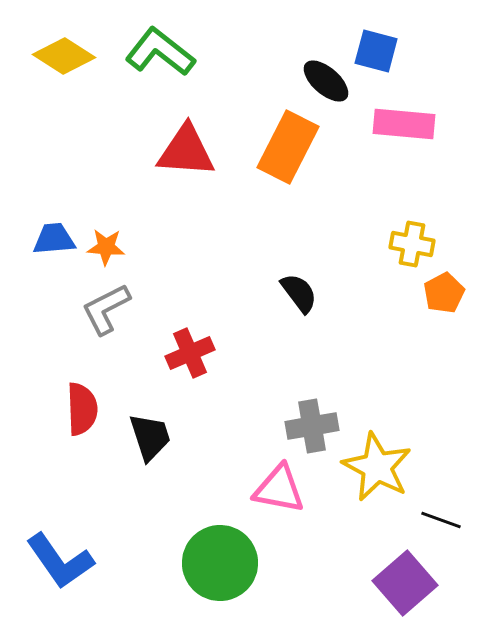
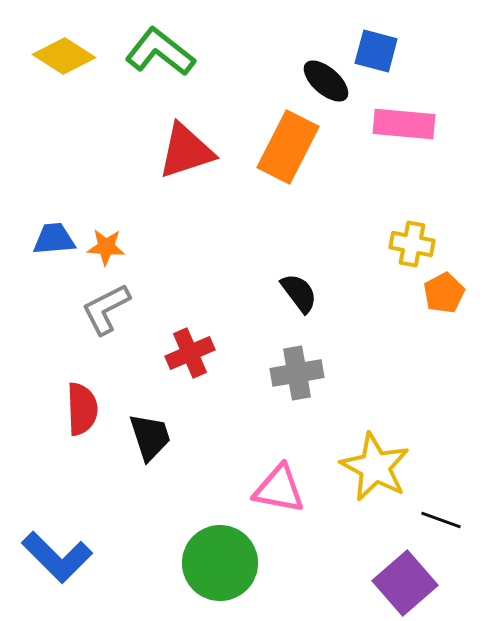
red triangle: rotated 22 degrees counterclockwise
gray cross: moved 15 px left, 53 px up
yellow star: moved 2 px left
blue L-shape: moved 3 px left, 4 px up; rotated 10 degrees counterclockwise
